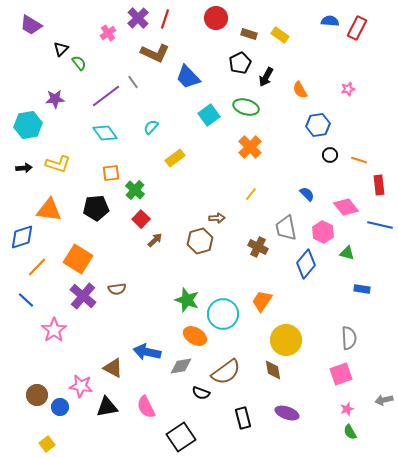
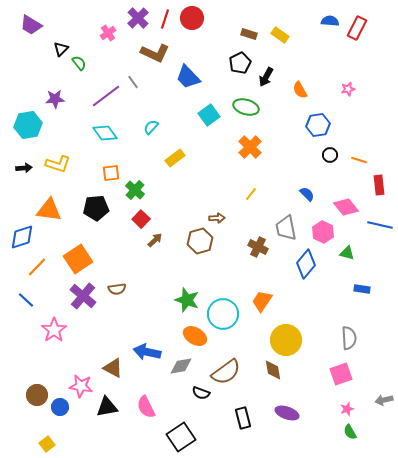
red circle at (216, 18): moved 24 px left
orange square at (78, 259): rotated 24 degrees clockwise
